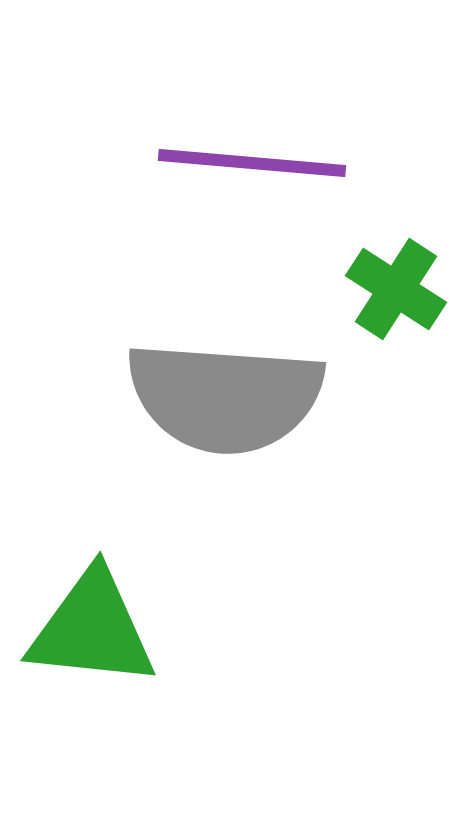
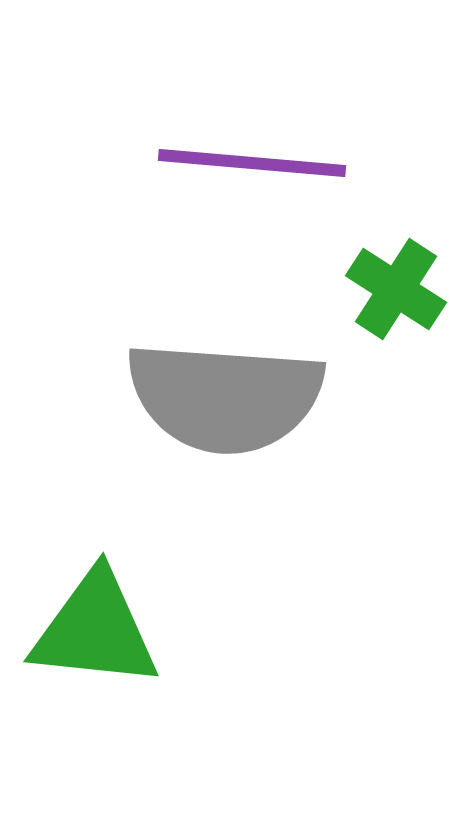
green triangle: moved 3 px right, 1 px down
